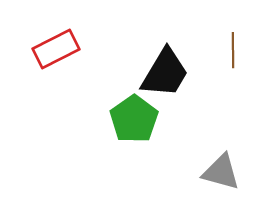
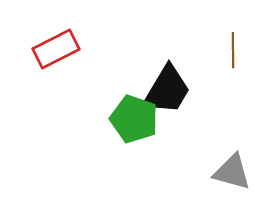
black trapezoid: moved 2 px right, 17 px down
green pentagon: rotated 18 degrees counterclockwise
gray triangle: moved 11 px right
